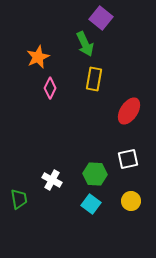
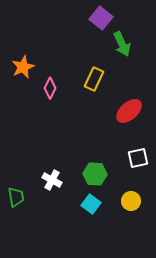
green arrow: moved 37 px right
orange star: moved 15 px left, 10 px down
yellow rectangle: rotated 15 degrees clockwise
red ellipse: rotated 16 degrees clockwise
white square: moved 10 px right, 1 px up
green trapezoid: moved 3 px left, 2 px up
